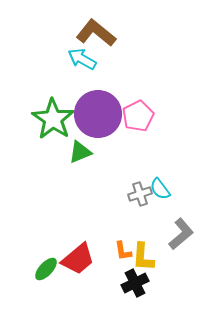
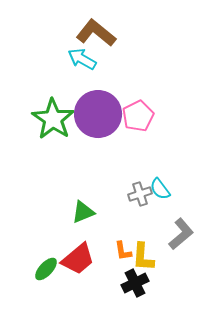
green triangle: moved 3 px right, 60 px down
